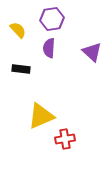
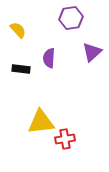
purple hexagon: moved 19 px right, 1 px up
purple semicircle: moved 10 px down
purple triangle: rotated 35 degrees clockwise
yellow triangle: moved 6 px down; rotated 16 degrees clockwise
